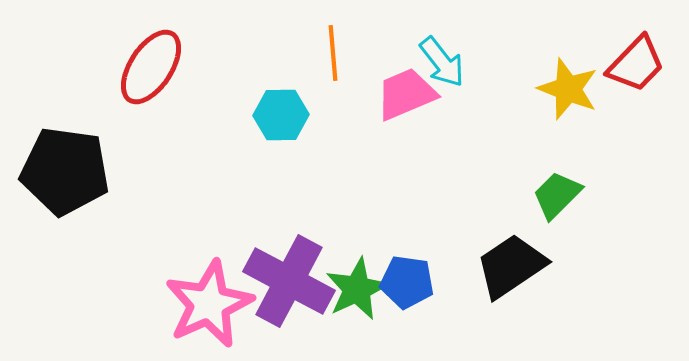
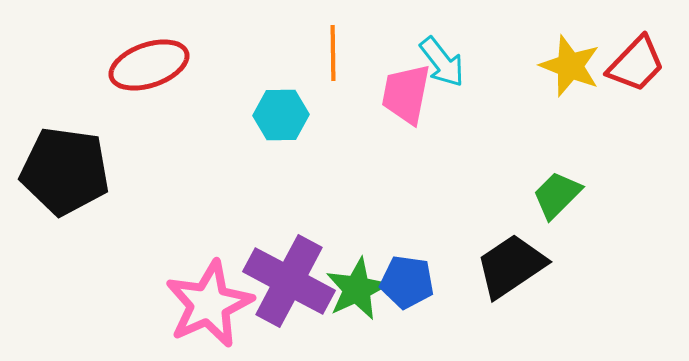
orange line: rotated 4 degrees clockwise
red ellipse: moved 2 px left, 2 px up; rotated 38 degrees clockwise
yellow star: moved 2 px right, 23 px up
pink trapezoid: rotated 56 degrees counterclockwise
